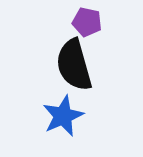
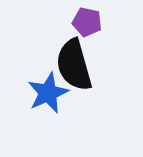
blue star: moved 15 px left, 23 px up
